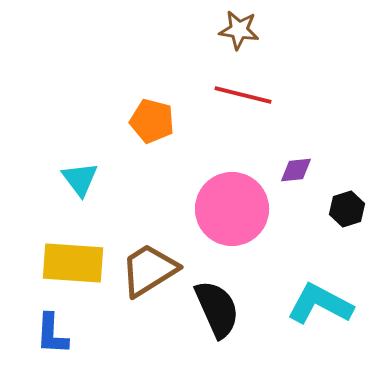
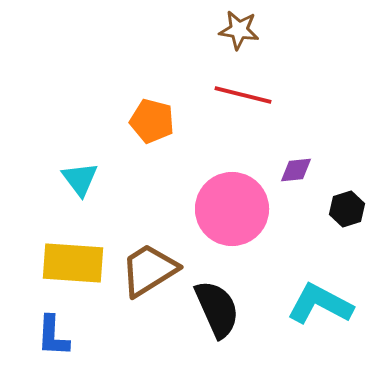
blue L-shape: moved 1 px right, 2 px down
